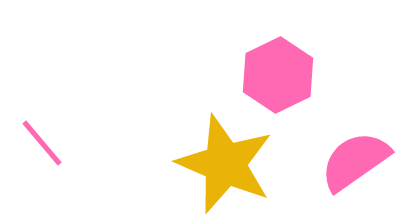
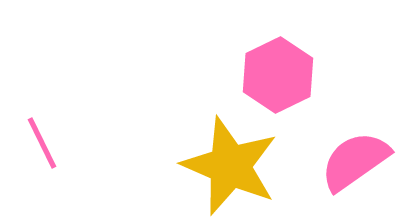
pink line: rotated 14 degrees clockwise
yellow star: moved 5 px right, 2 px down
